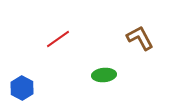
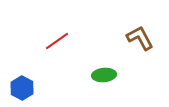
red line: moved 1 px left, 2 px down
